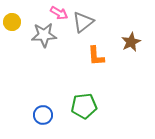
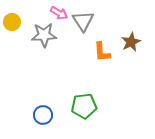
gray triangle: moved 1 px up; rotated 25 degrees counterclockwise
orange L-shape: moved 6 px right, 4 px up
